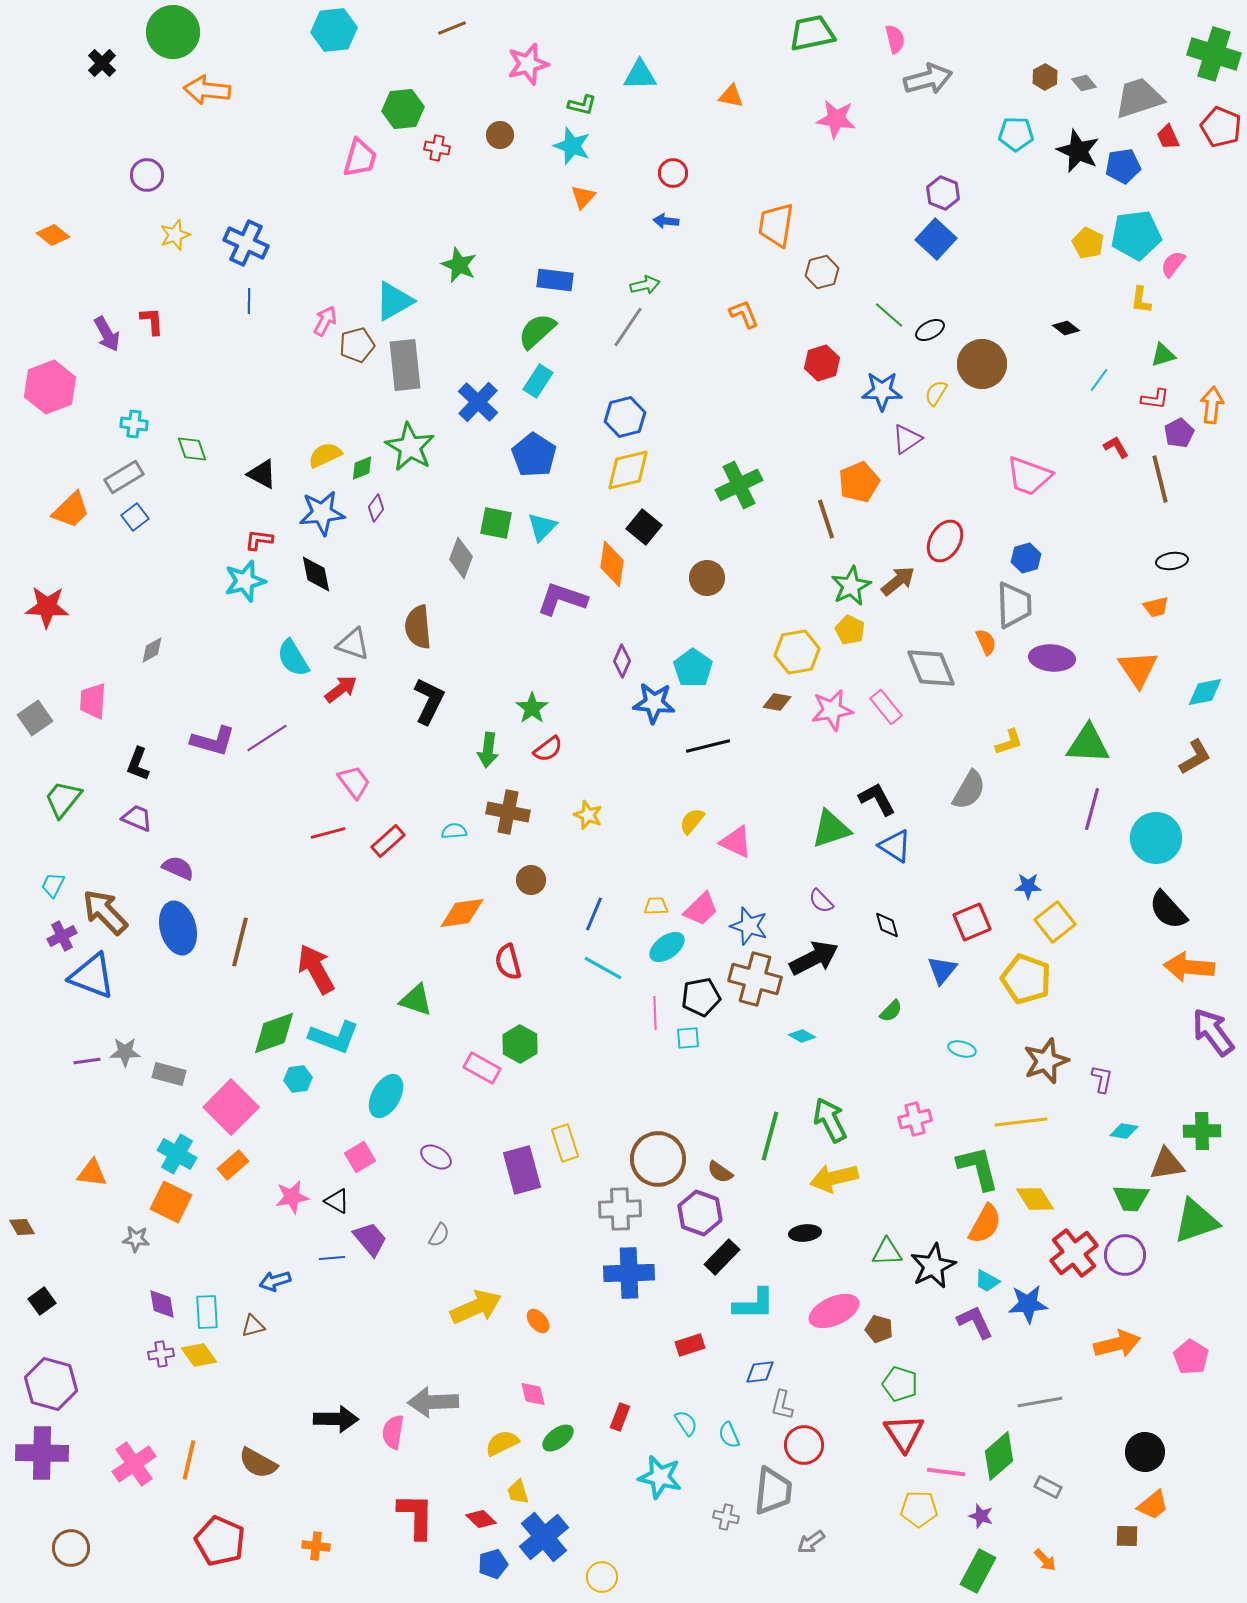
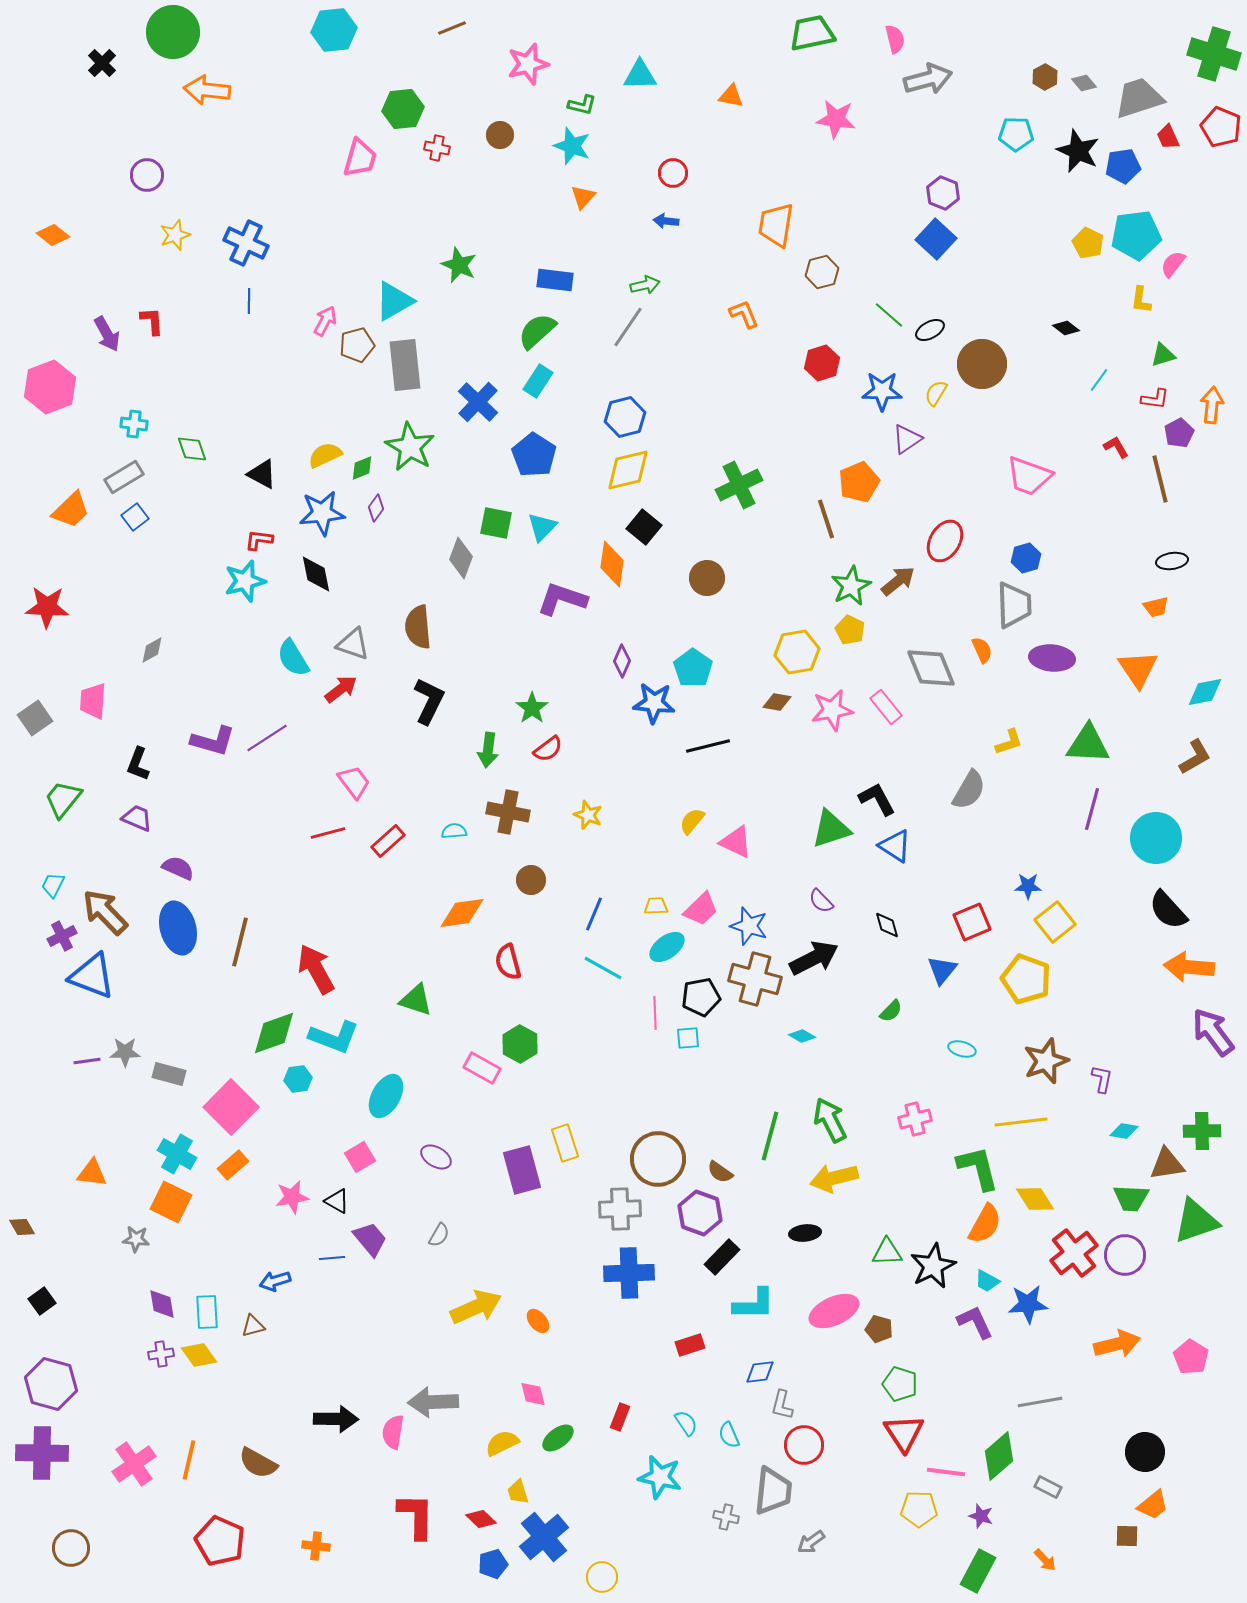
orange semicircle at (986, 642): moved 4 px left, 8 px down
